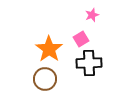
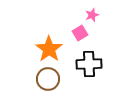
pink square: moved 1 px left, 6 px up
black cross: moved 1 px down
brown circle: moved 3 px right
